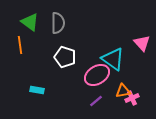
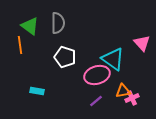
green triangle: moved 4 px down
pink ellipse: rotated 15 degrees clockwise
cyan rectangle: moved 1 px down
